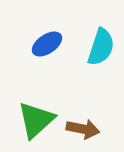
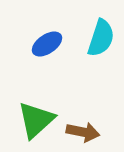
cyan semicircle: moved 9 px up
brown arrow: moved 3 px down
